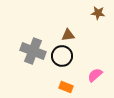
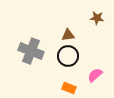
brown star: moved 1 px left, 5 px down
gray cross: moved 2 px left
black circle: moved 6 px right
orange rectangle: moved 3 px right, 1 px down
